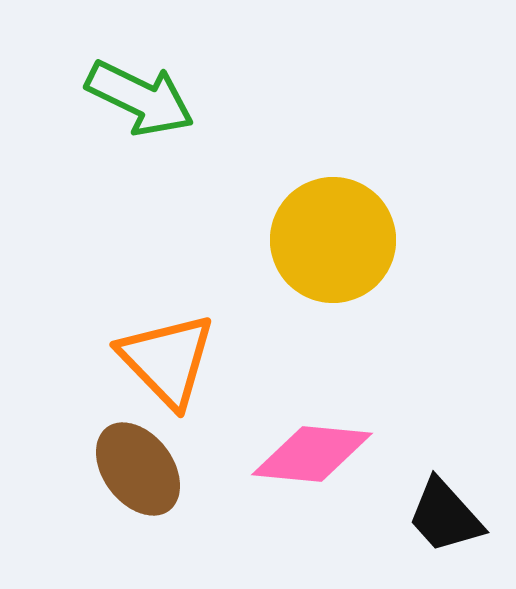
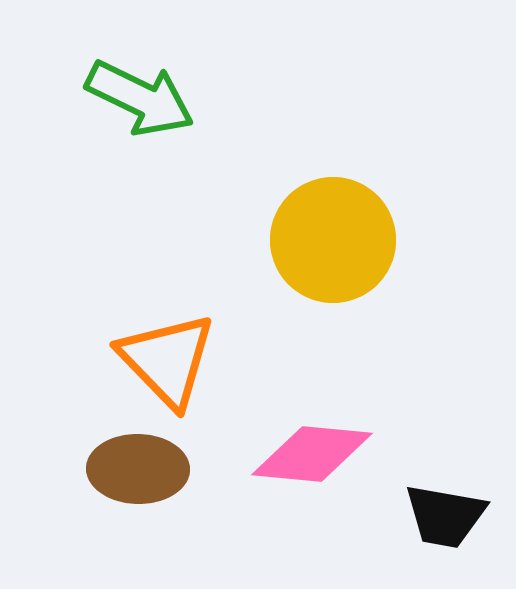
brown ellipse: rotated 52 degrees counterclockwise
black trapezoid: rotated 38 degrees counterclockwise
